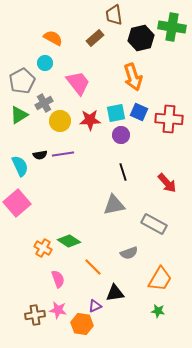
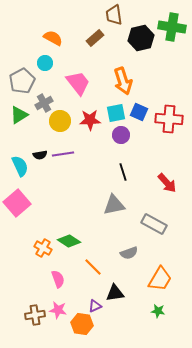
orange arrow: moved 10 px left, 4 px down
